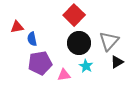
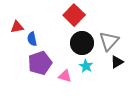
black circle: moved 3 px right
purple pentagon: rotated 10 degrees counterclockwise
pink triangle: moved 1 px right, 1 px down; rotated 24 degrees clockwise
